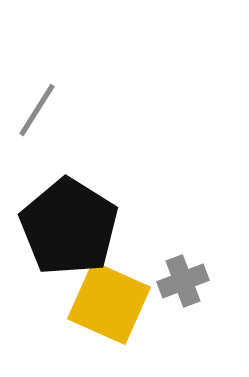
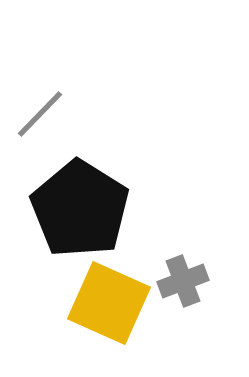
gray line: moved 3 px right, 4 px down; rotated 12 degrees clockwise
black pentagon: moved 11 px right, 18 px up
